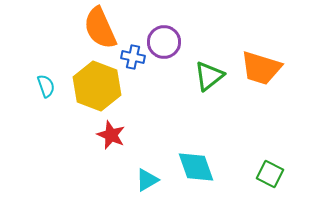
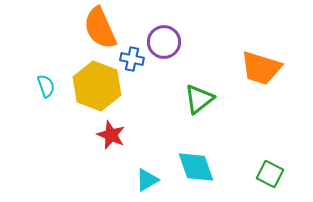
blue cross: moved 1 px left, 2 px down
green triangle: moved 10 px left, 23 px down
